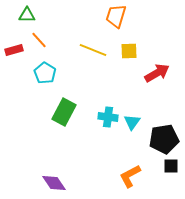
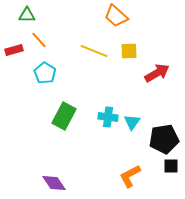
orange trapezoid: rotated 65 degrees counterclockwise
yellow line: moved 1 px right, 1 px down
green rectangle: moved 4 px down
